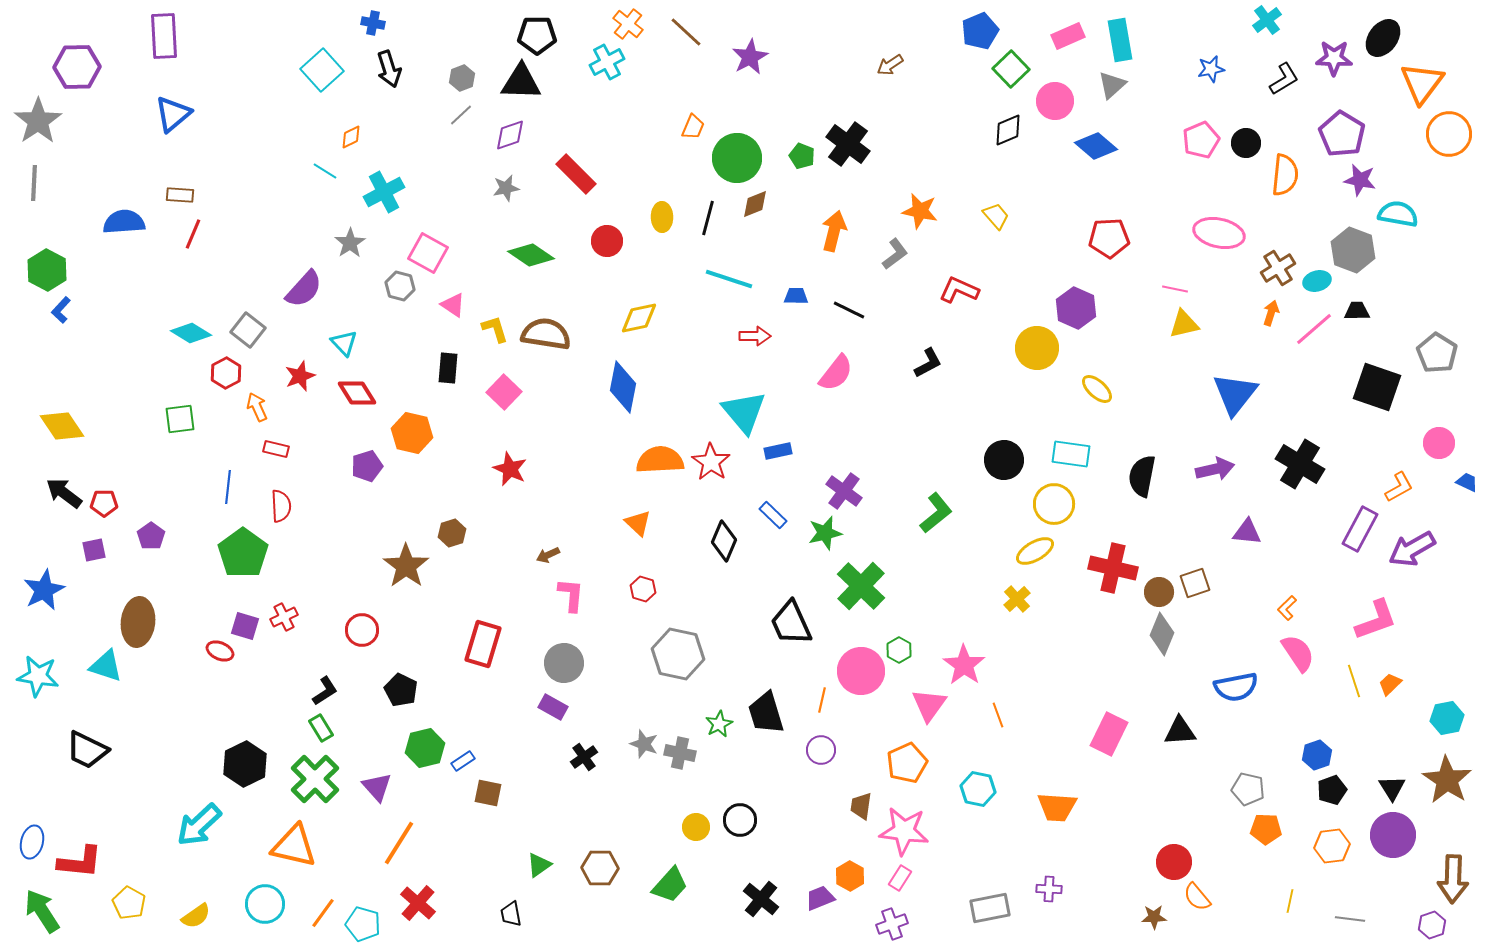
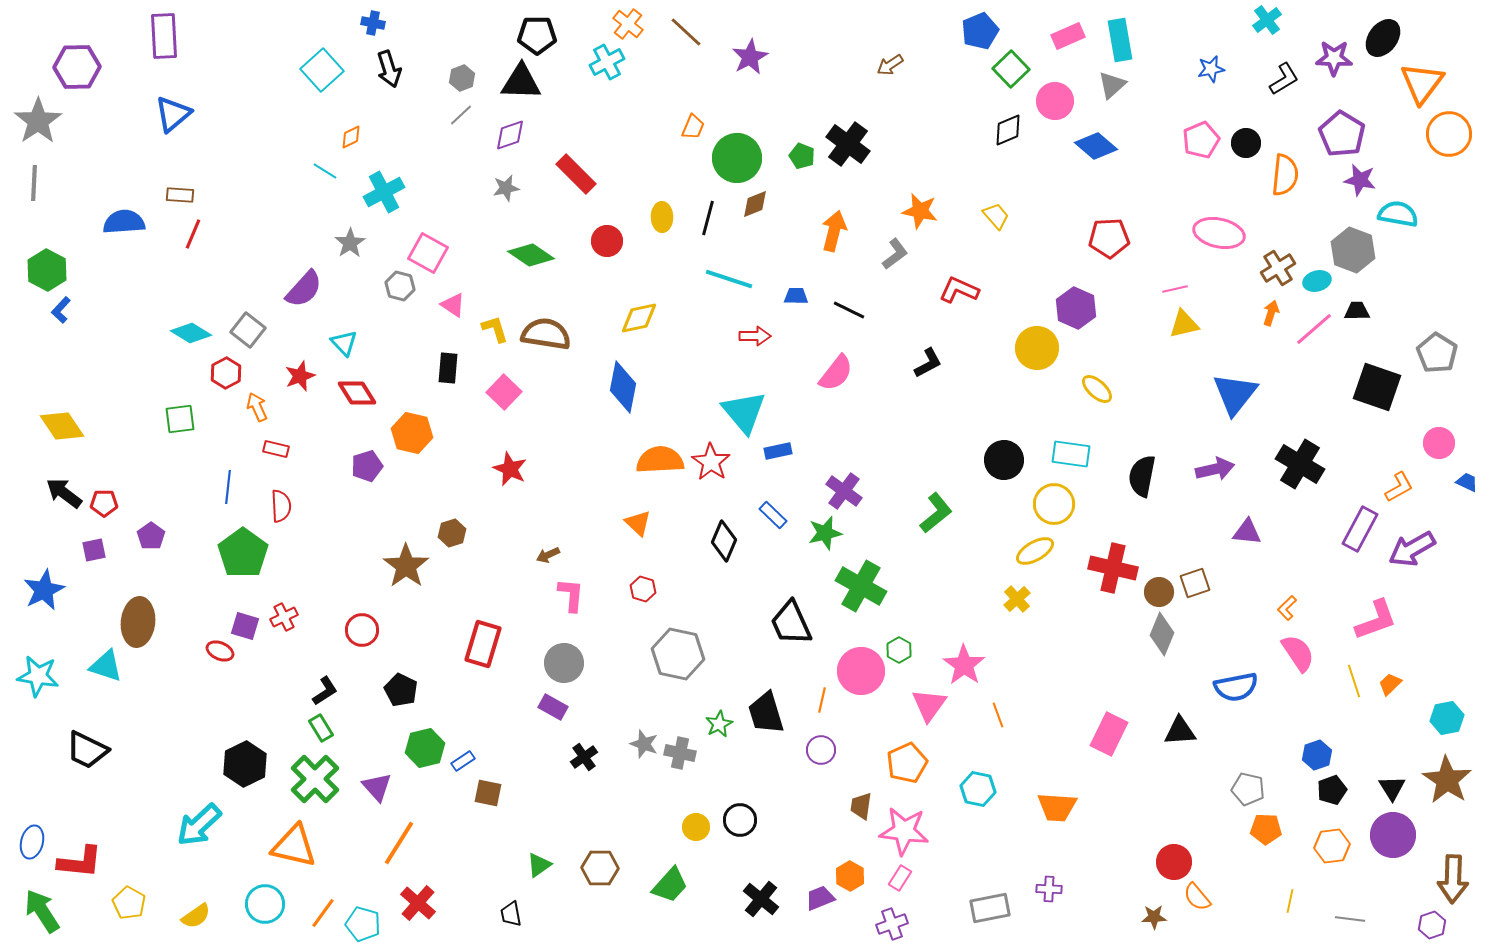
pink line at (1175, 289): rotated 25 degrees counterclockwise
green cross at (861, 586): rotated 15 degrees counterclockwise
